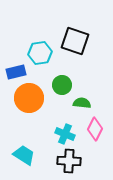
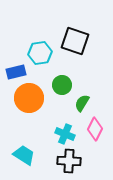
green semicircle: rotated 66 degrees counterclockwise
